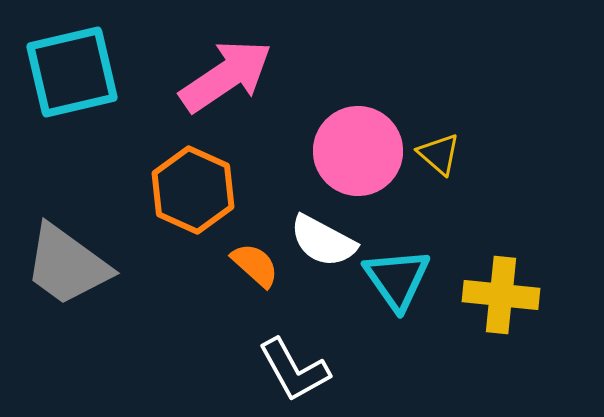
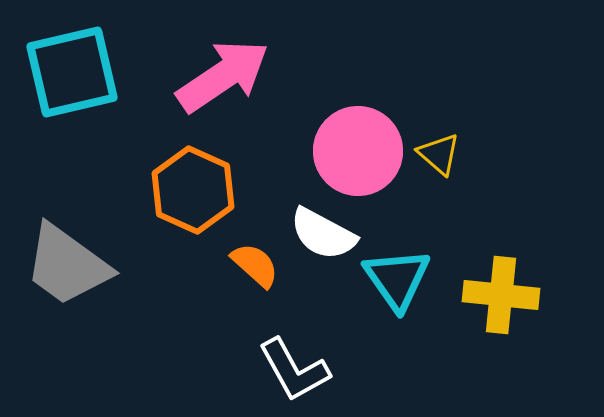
pink arrow: moved 3 px left
white semicircle: moved 7 px up
